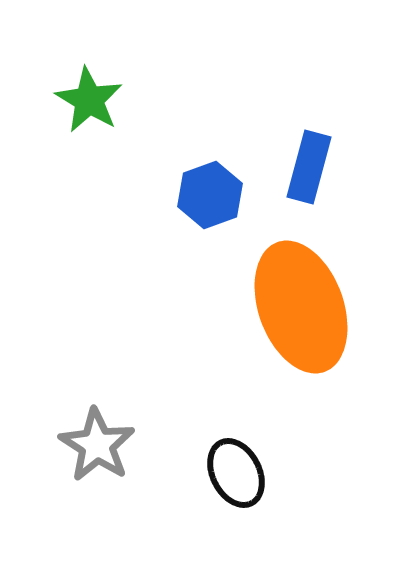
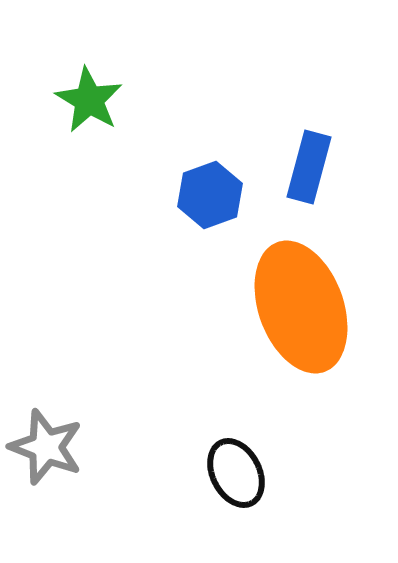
gray star: moved 51 px left, 2 px down; rotated 12 degrees counterclockwise
